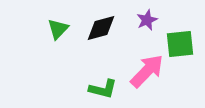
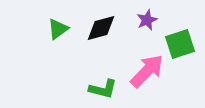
green triangle: rotated 10 degrees clockwise
green square: rotated 12 degrees counterclockwise
